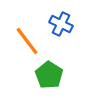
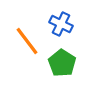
green pentagon: moved 13 px right, 12 px up
